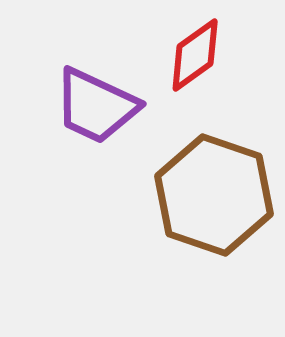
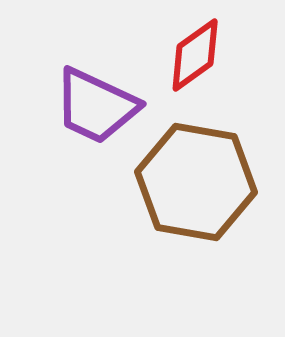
brown hexagon: moved 18 px left, 13 px up; rotated 9 degrees counterclockwise
